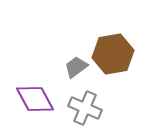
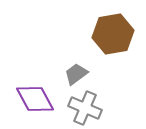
brown hexagon: moved 20 px up
gray trapezoid: moved 7 px down
